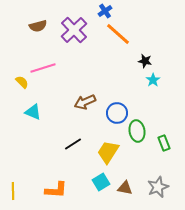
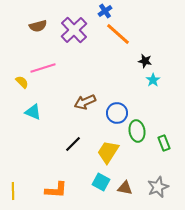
black line: rotated 12 degrees counterclockwise
cyan square: rotated 30 degrees counterclockwise
